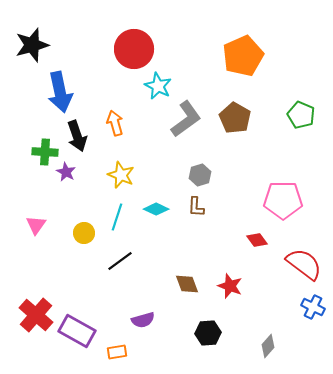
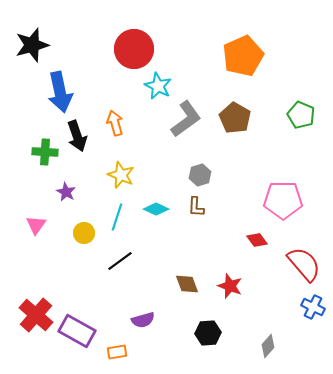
purple star: moved 20 px down
red semicircle: rotated 12 degrees clockwise
